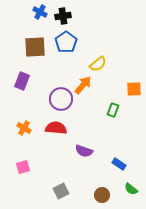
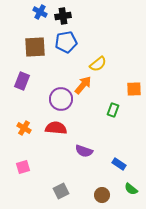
blue pentagon: rotated 25 degrees clockwise
